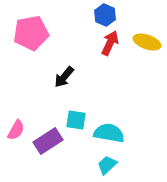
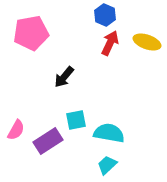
cyan square: rotated 20 degrees counterclockwise
